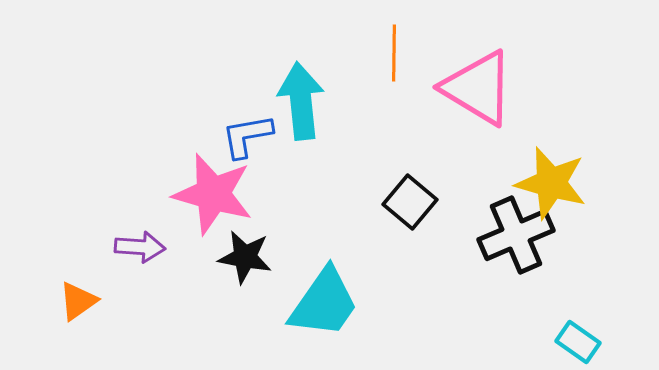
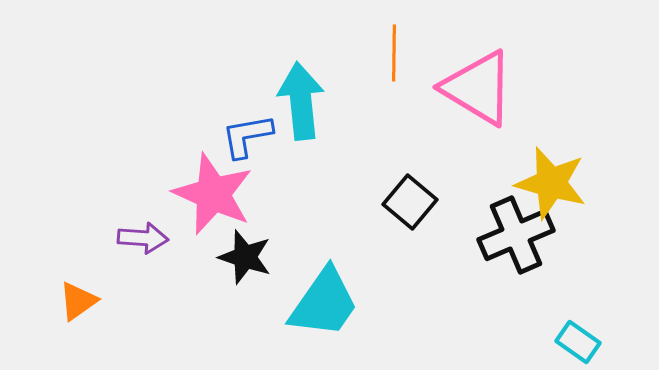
pink star: rotated 8 degrees clockwise
purple arrow: moved 3 px right, 9 px up
black star: rotated 8 degrees clockwise
